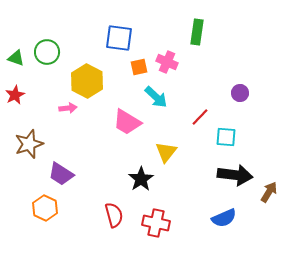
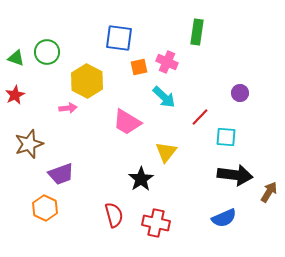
cyan arrow: moved 8 px right
purple trapezoid: rotated 52 degrees counterclockwise
